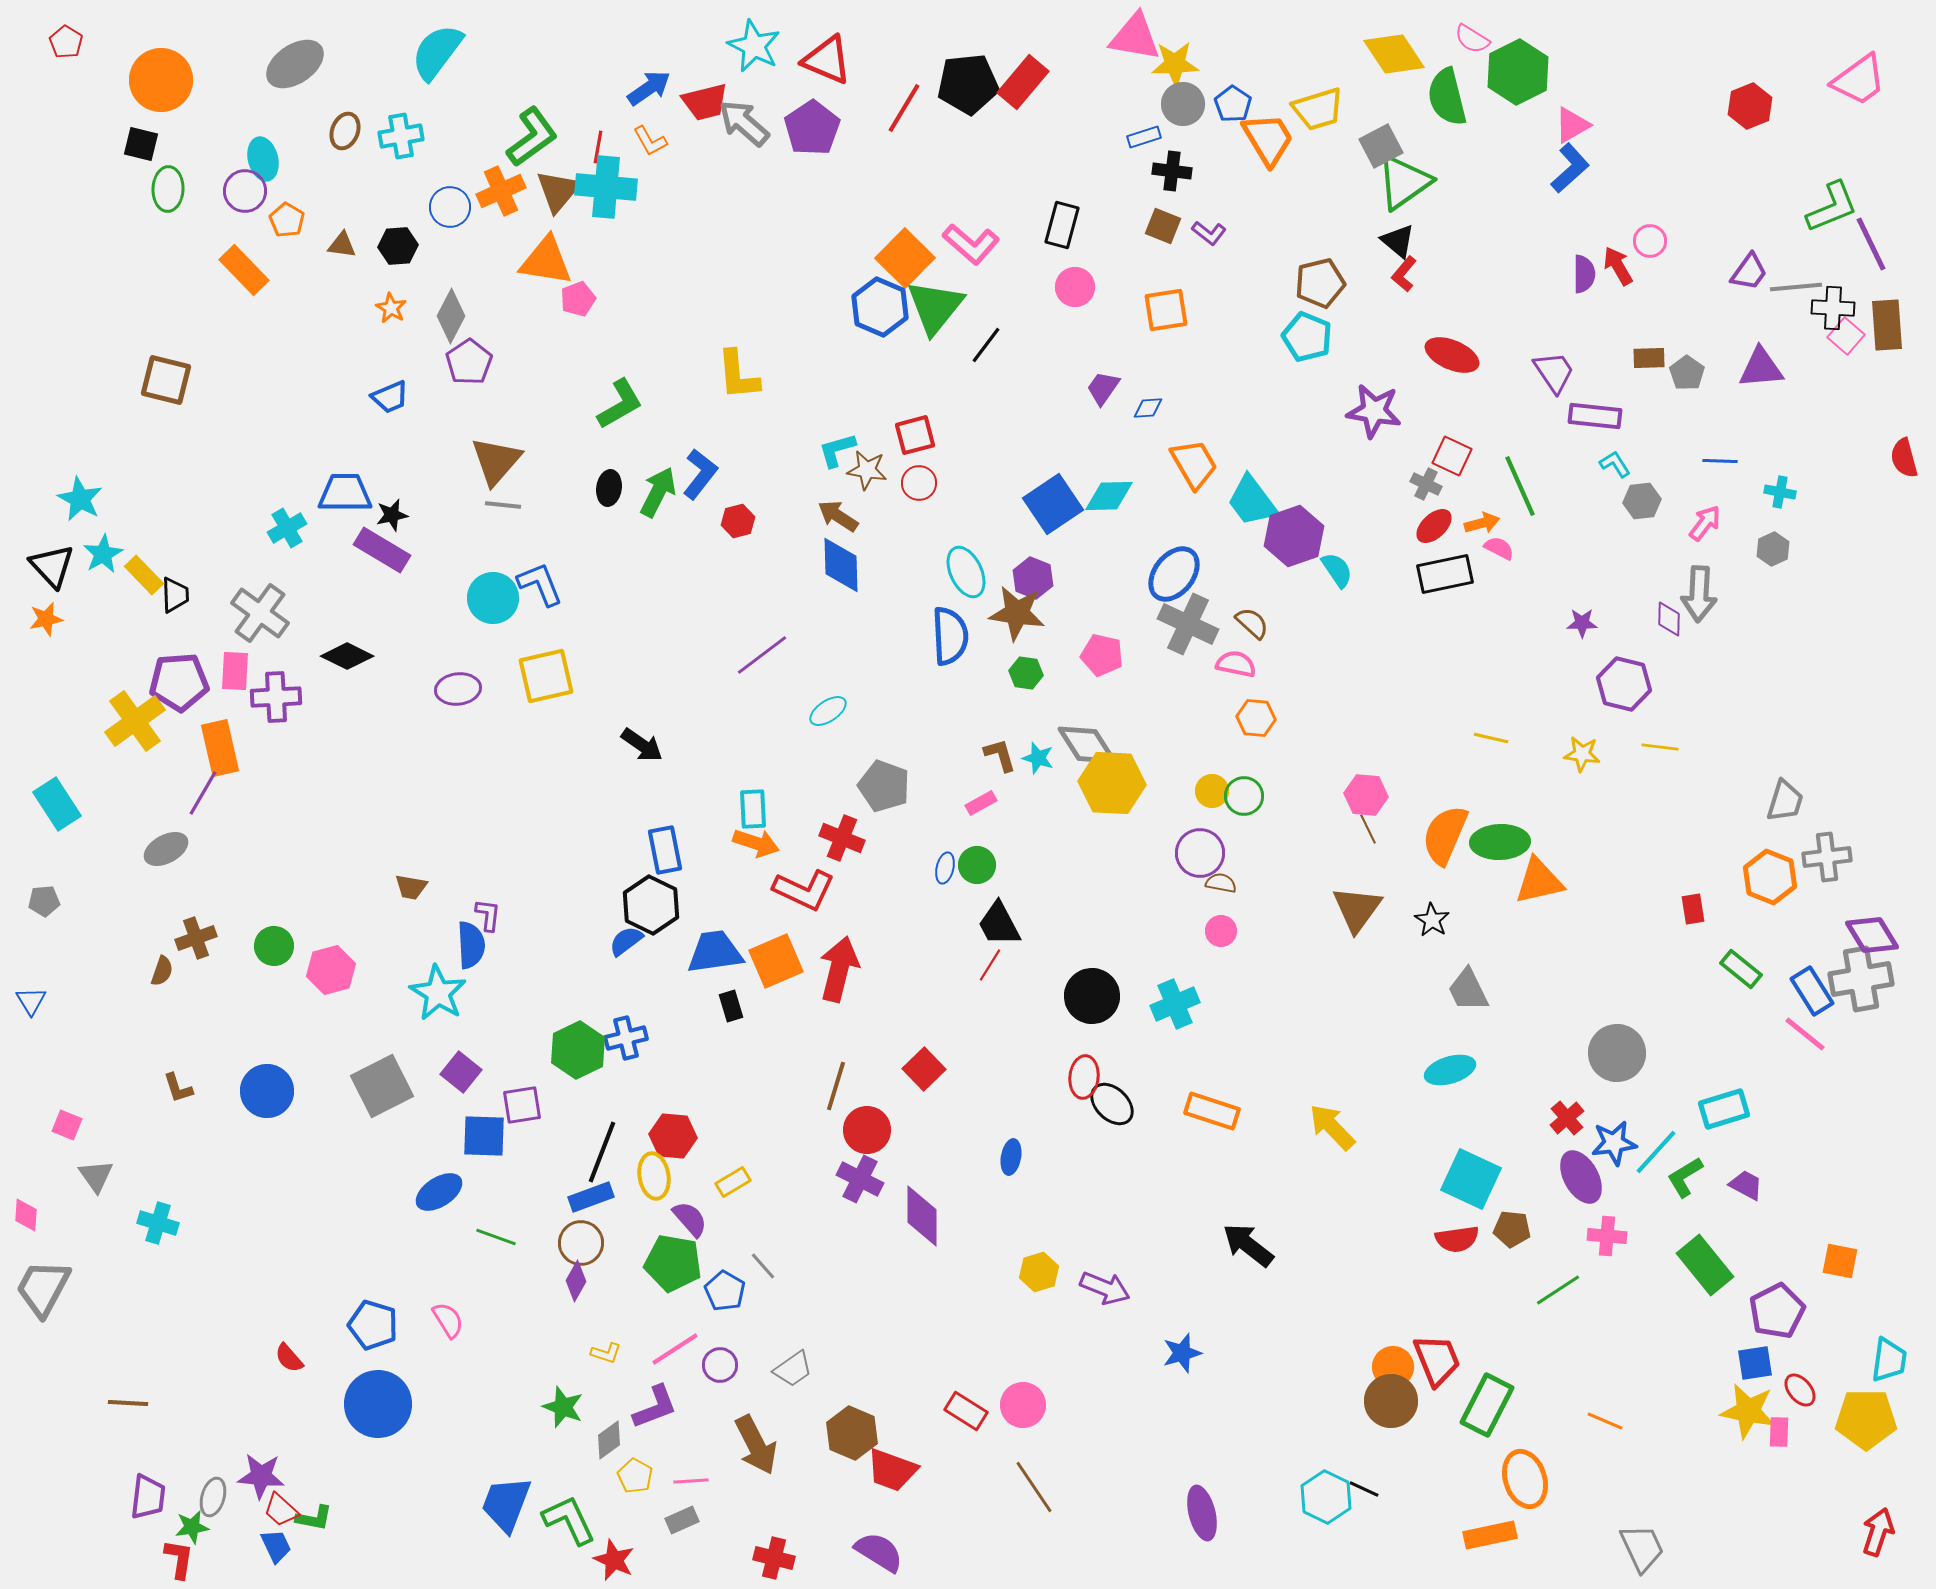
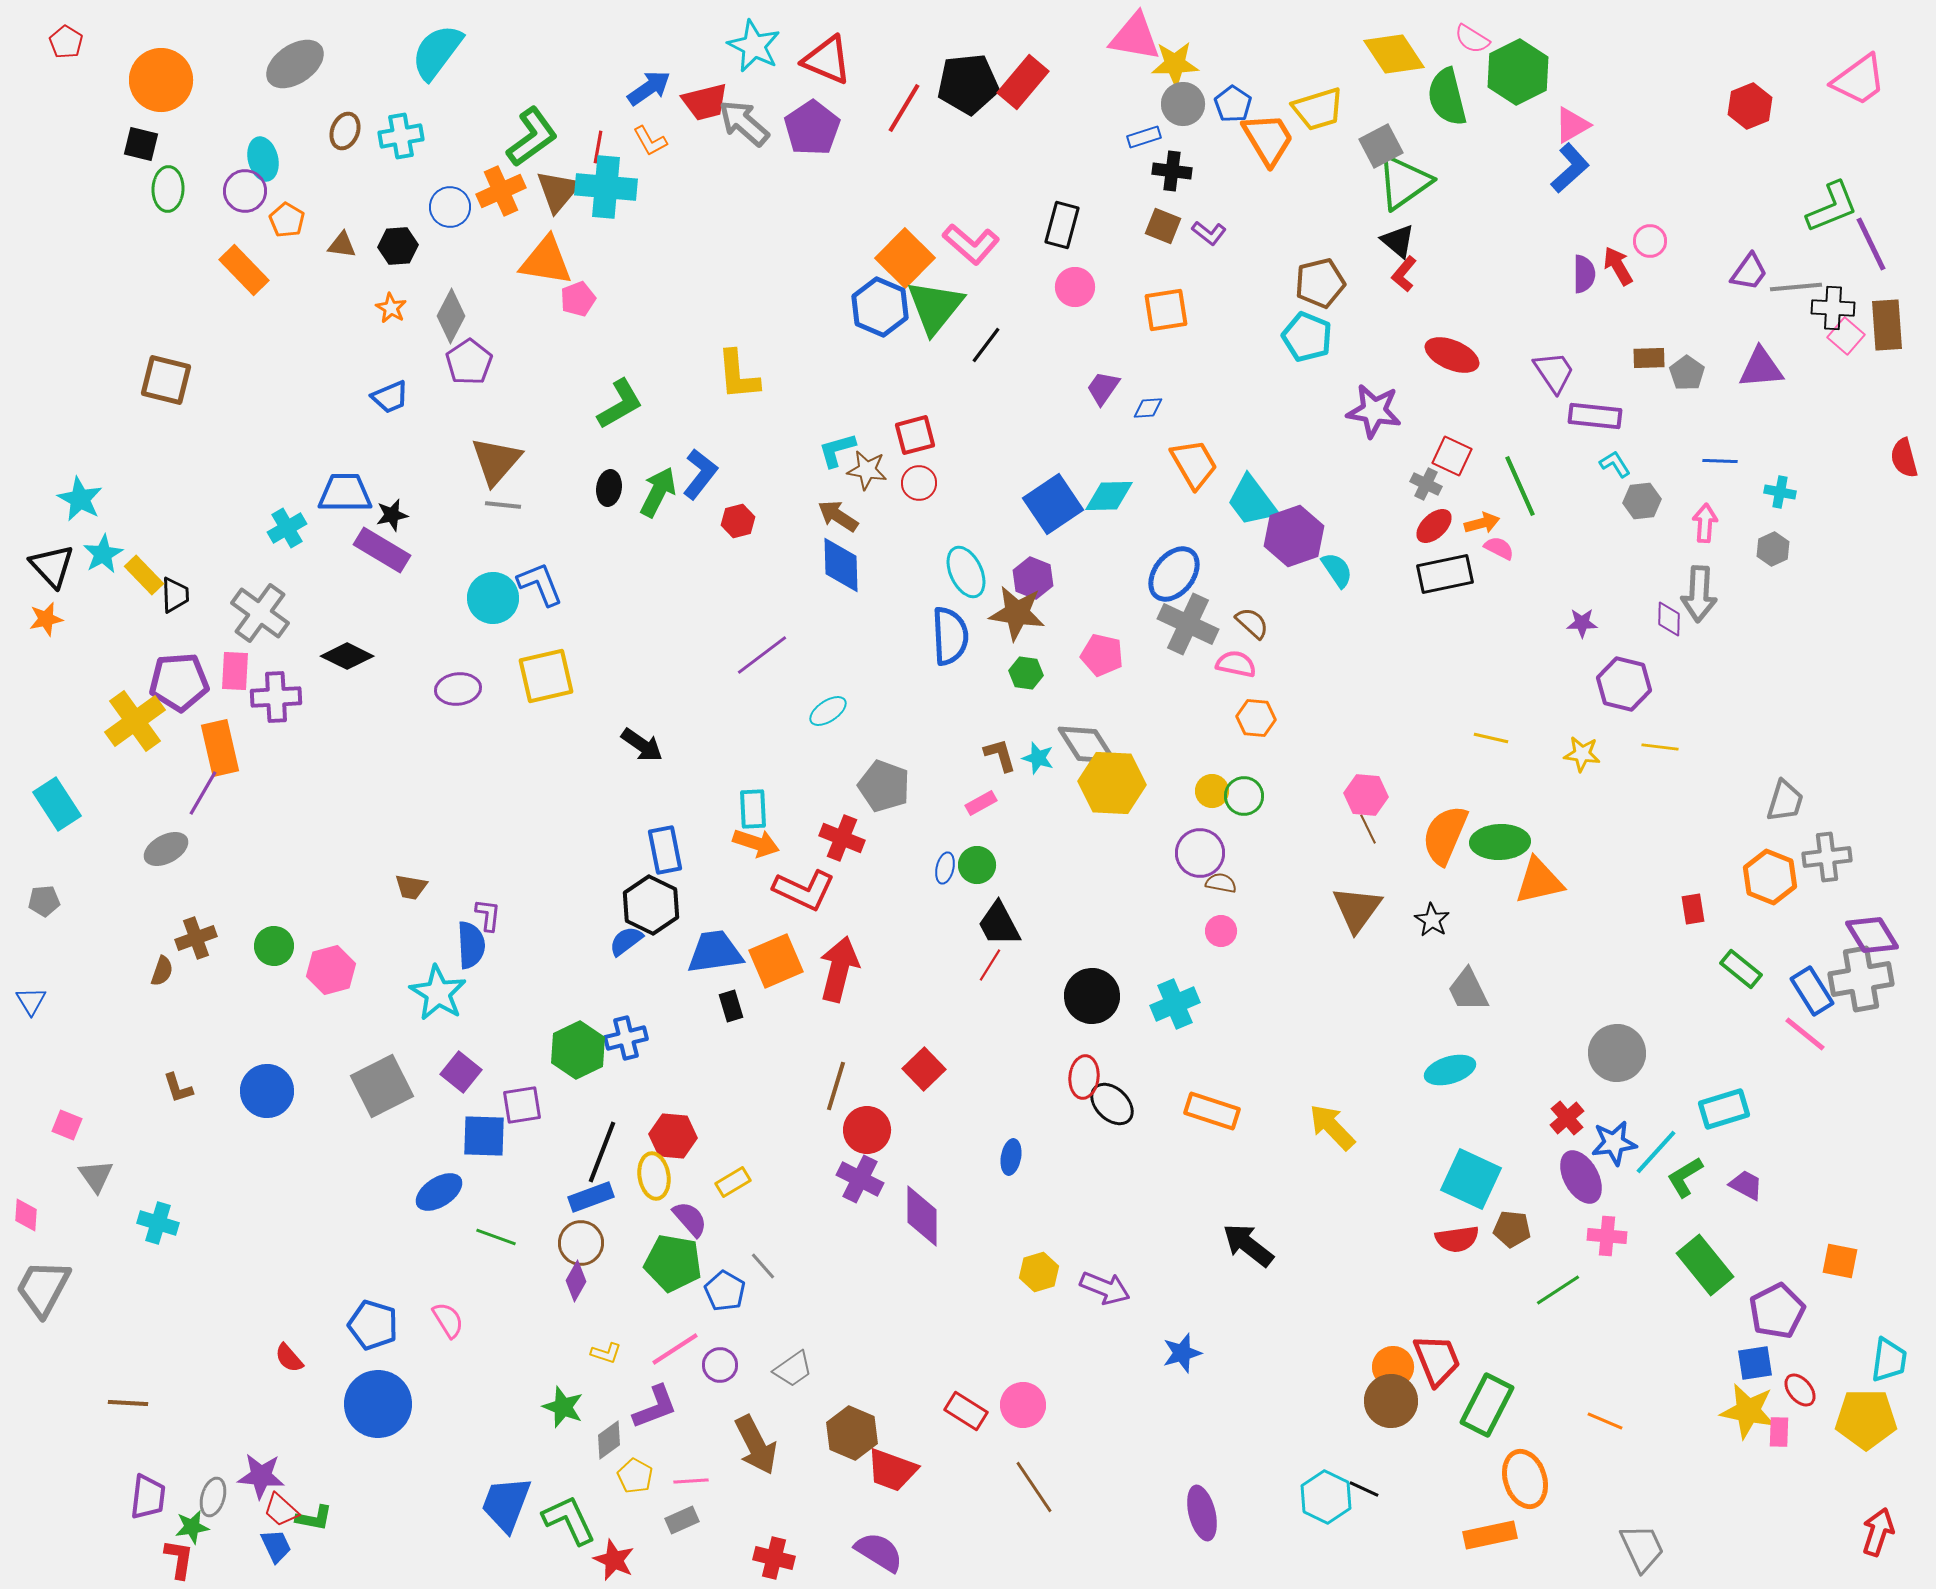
pink arrow at (1705, 523): rotated 33 degrees counterclockwise
